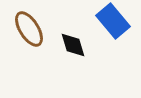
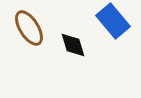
brown ellipse: moved 1 px up
